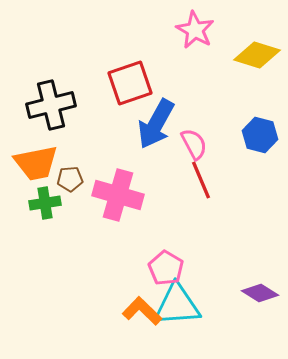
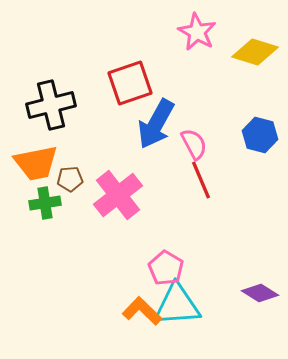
pink star: moved 2 px right, 2 px down
yellow diamond: moved 2 px left, 3 px up
pink cross: rotated 36 degrees clockwise
